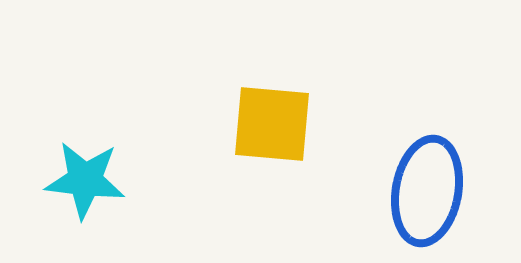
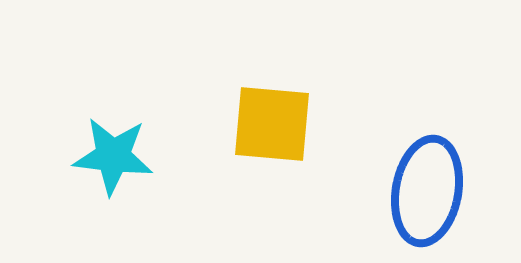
cyan star: moved 28 px right, 24 px up
